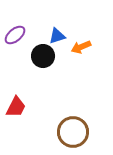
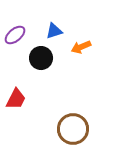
blue triangle: moved 3 px left, 5 px up
black circle: moved 2 px left, 2 px down
red trapezoid: moved 8 px up
brown circle: moved 3 px up
